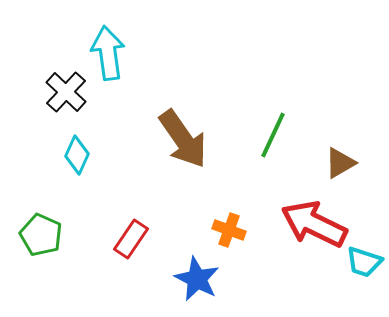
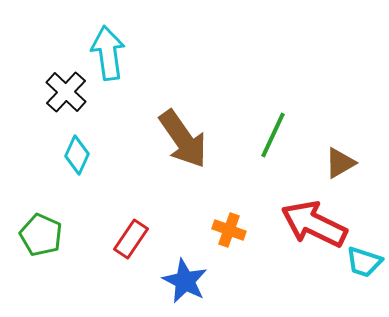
blue star: moved 12 px left, 2 px down
